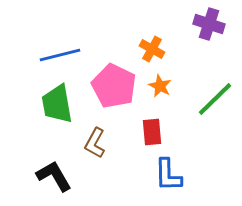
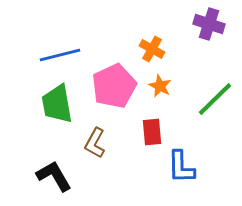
pink pentagon: rotated 21 degrees clockwise
blue L-shape: moved 13 px right, 8 px up
